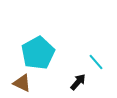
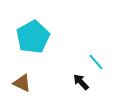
cyan pentagon: moved 5 px left, 16 px up
black arrow: moved 3 px right; rotated 84 degrees counterclockwise
